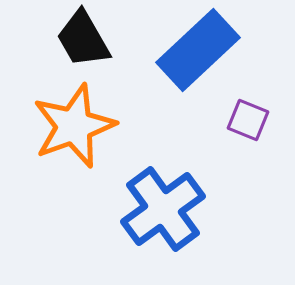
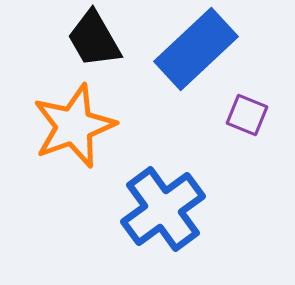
black trapezoid: moved 11 px right
blue rectangle: moved 2 px left, 1 px up
purple square: moved 1 px left, 5 px up
